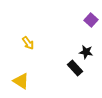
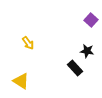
black star: moved 1 px right, 1 px up
